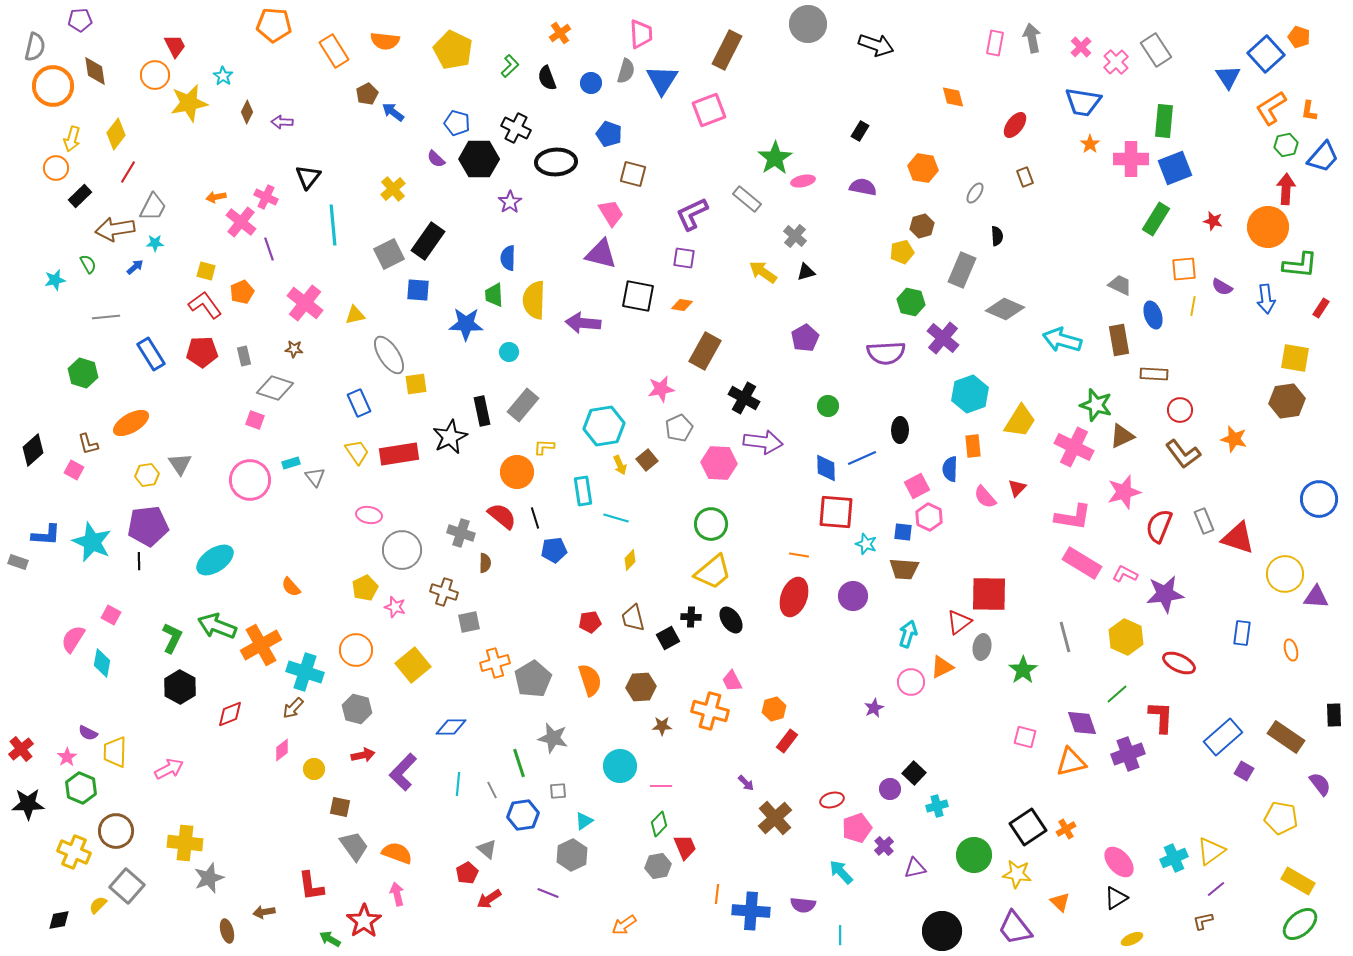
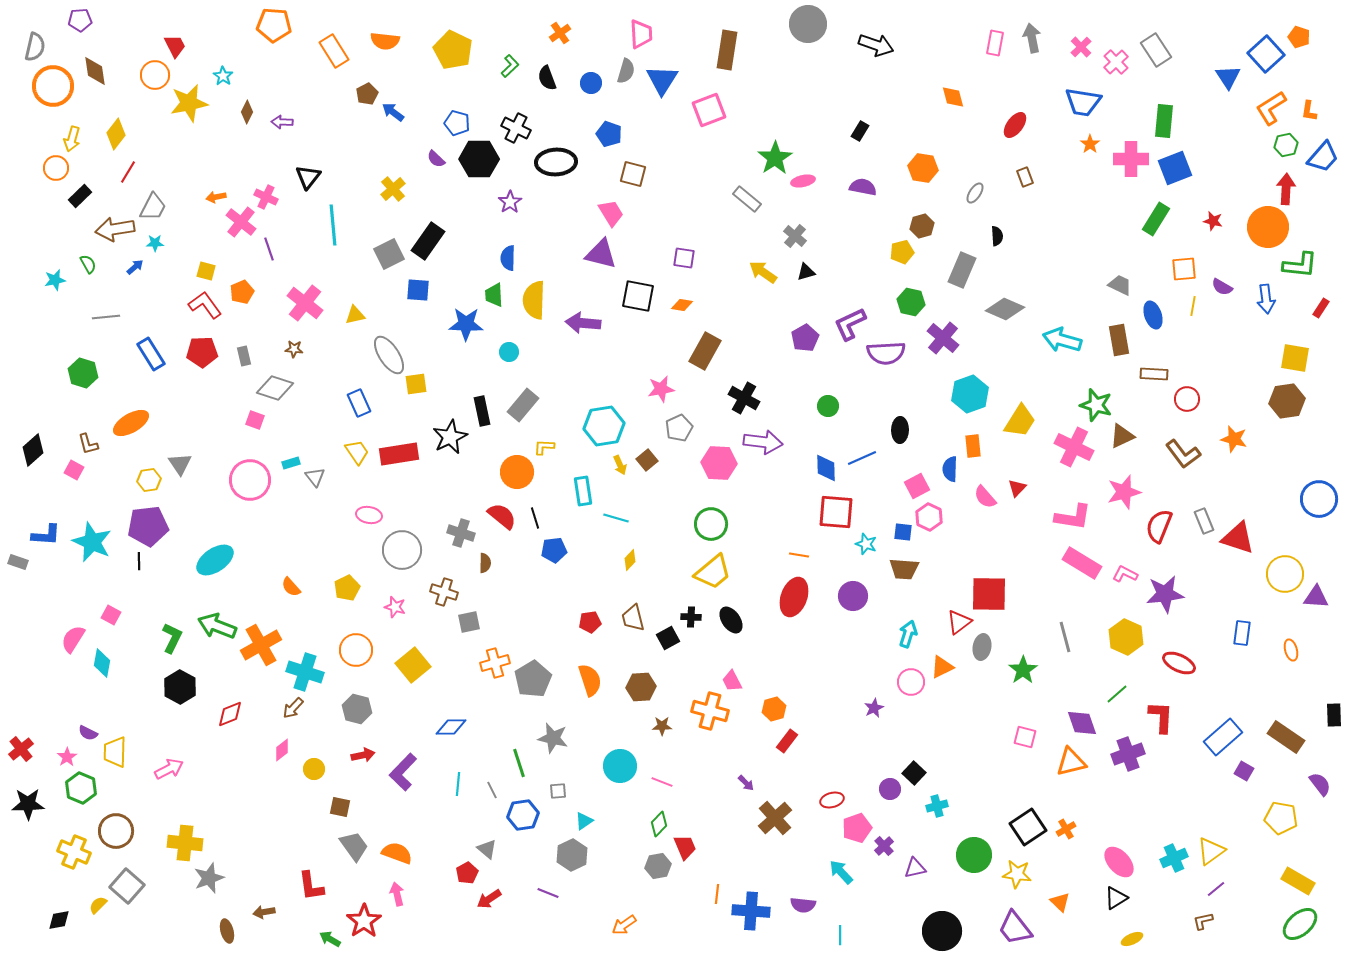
brown rectangle at (727, 50): rotated 18 degrees counterclockwise
purple L-shape at (692, 214): moved 158 px right, 110 px down
red circle at (1180, 410): moved 7 px right, 11 px up
yellow hexagon at (147, 475): moved 2 px right, 5 px down
yellow pentagon at (365, 588): moved 18 px left
pink line at (661, 786): moved 1 px right, 4 px up; rotated 20 degrees clockwise
